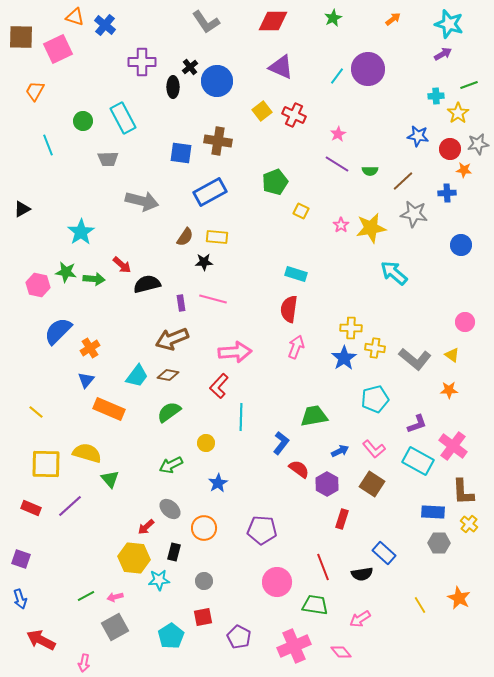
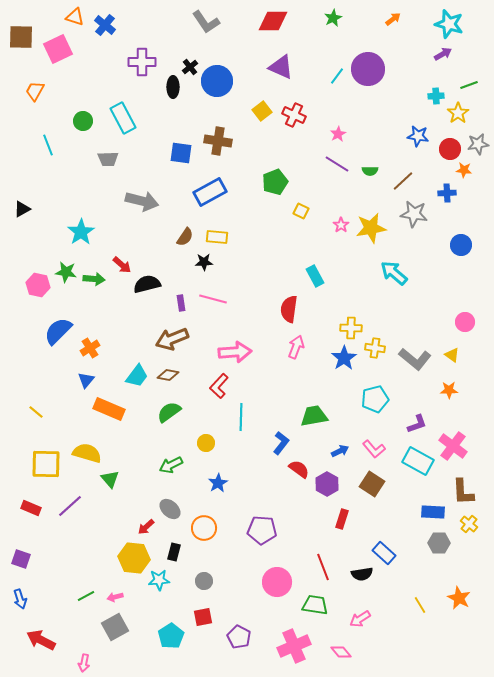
cyan rectangle at (296, 274): moved 19 px right, 2 px down; rotated 45 degrees clockwise
